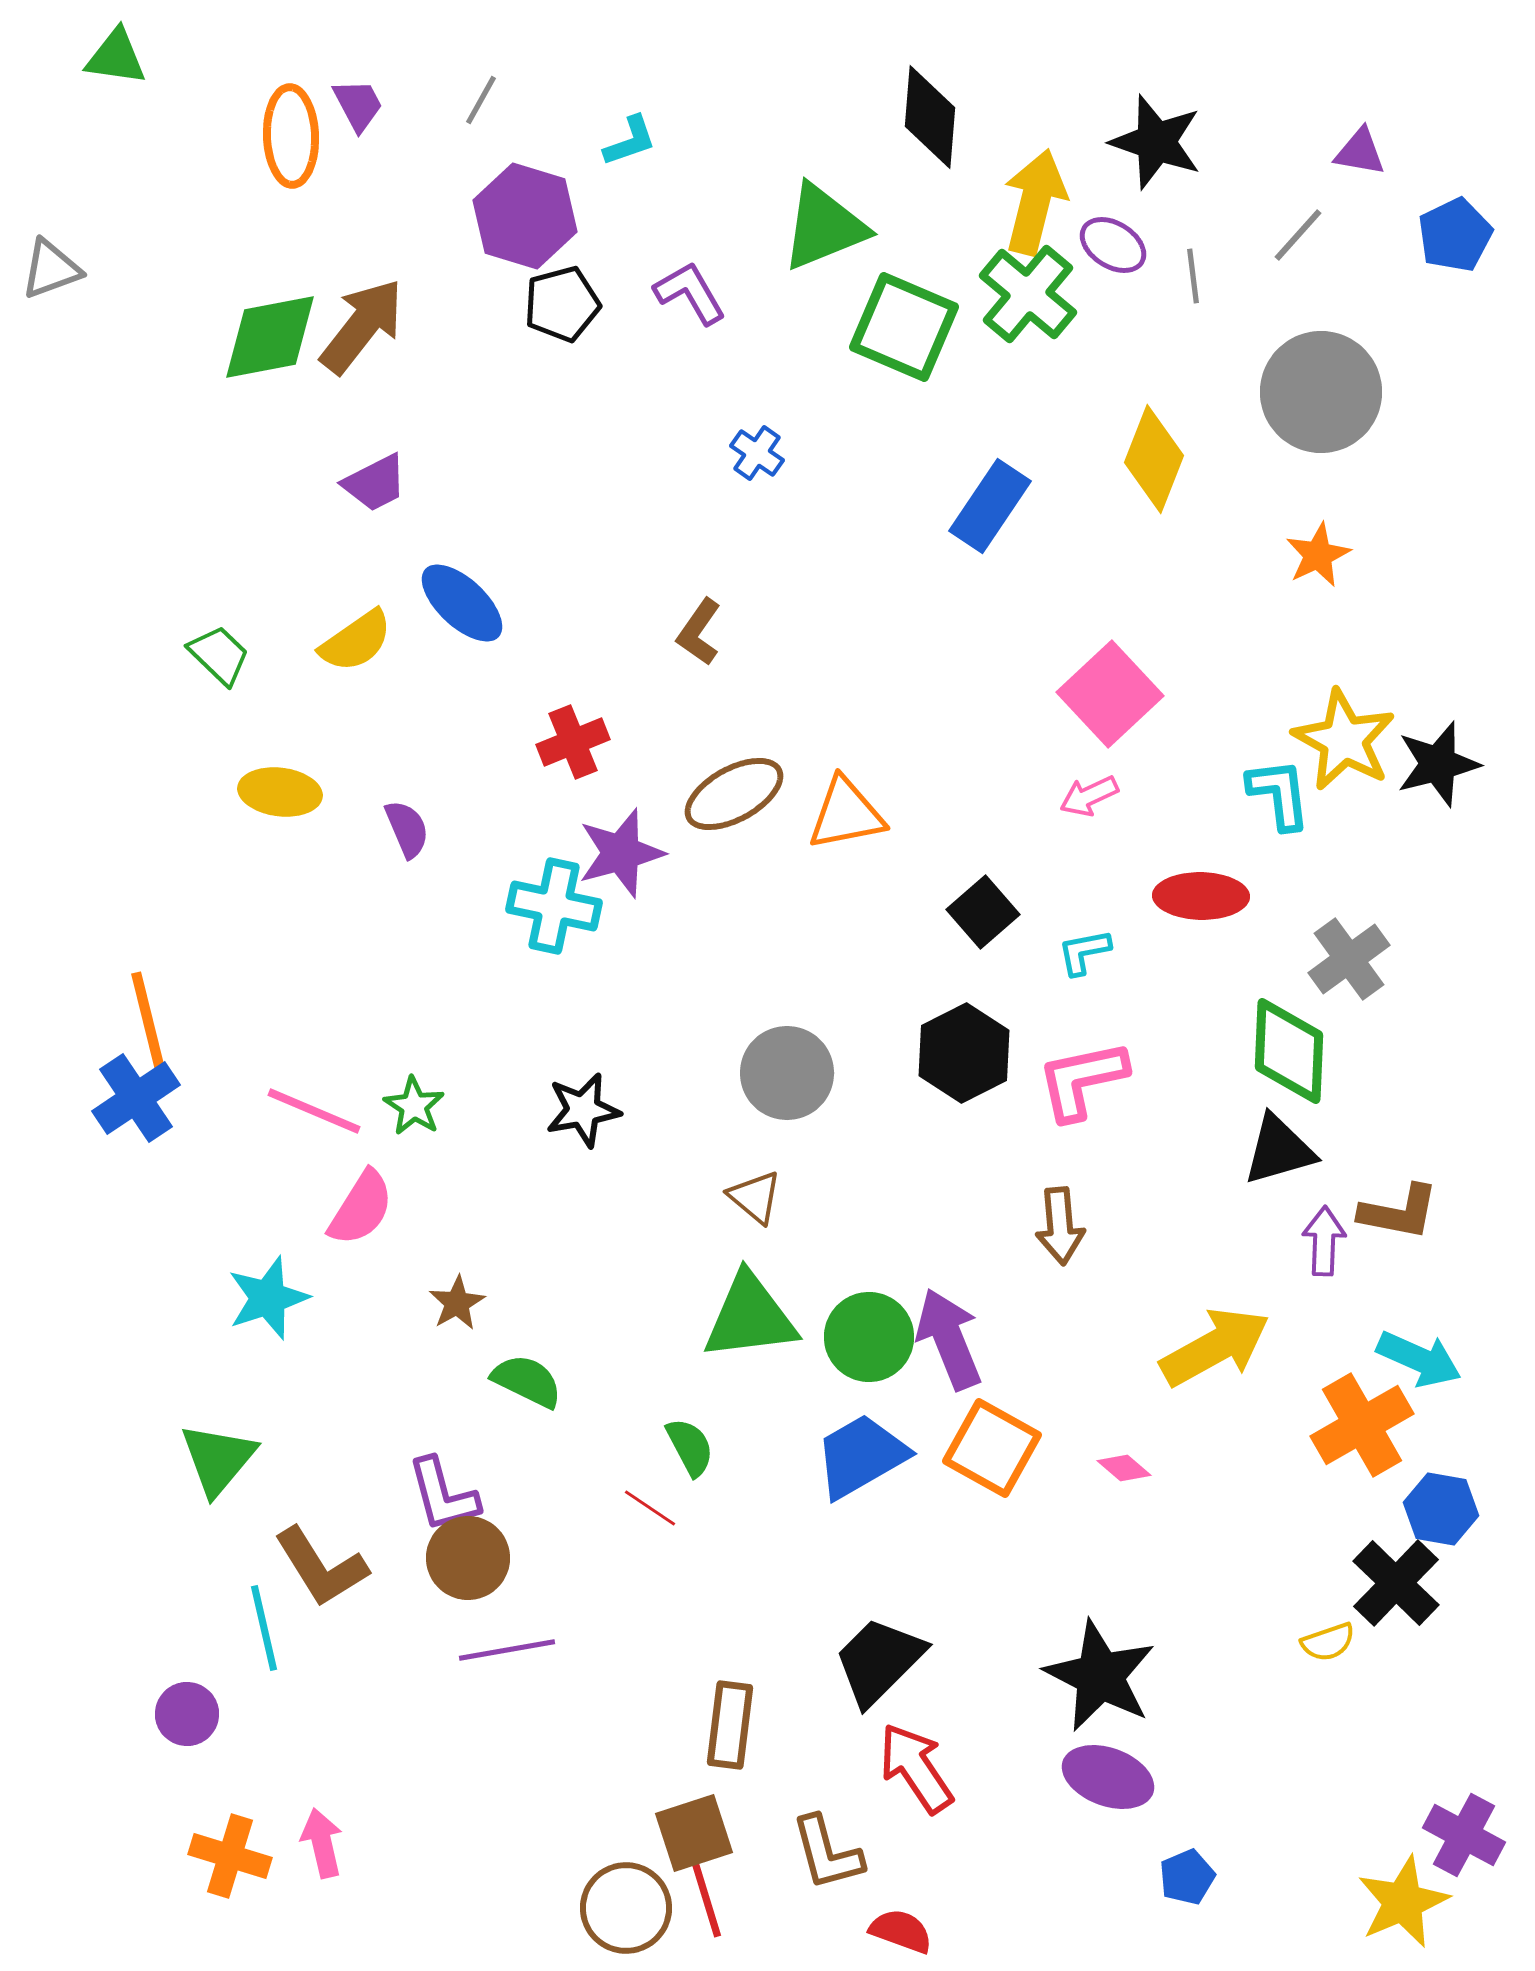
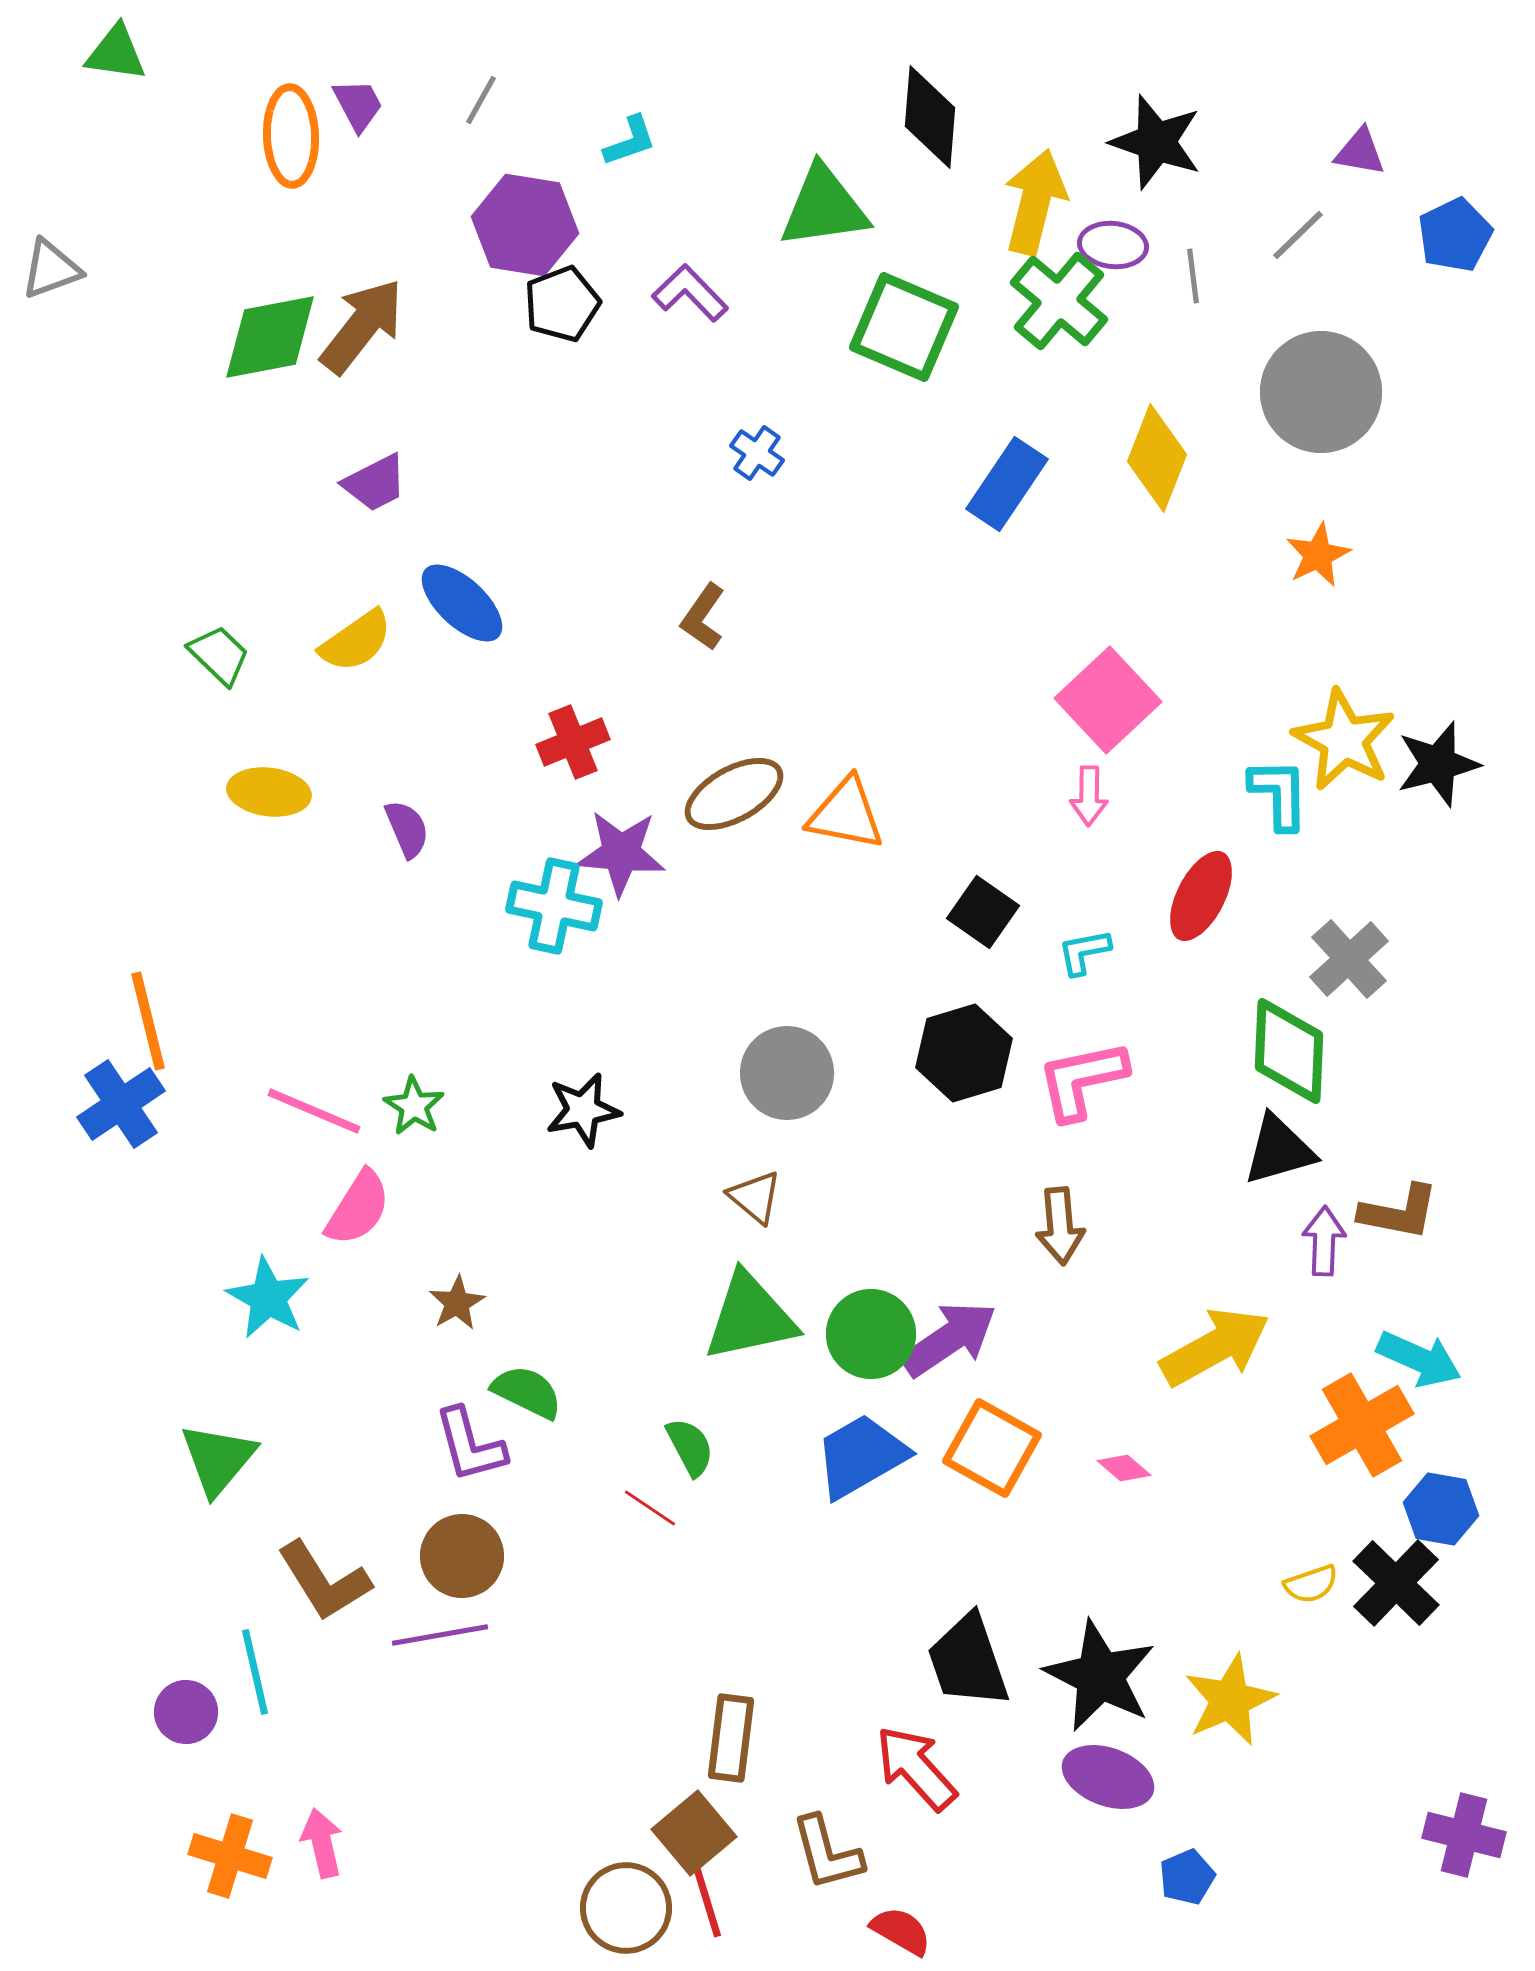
green triangle at (116, 57): moved 4 px up
purple hexagon at (525, 216): moved 9 px down; rotated 8 degrees counterclockwise
green triangle at (824, 227): moved 20 px up; rotated 14 degrees clockwise
gray line at (1298, 235): rotated 4 degrees clockwise
purple ellipse at (1113, 245): rotated 26 degrees counterclockwise
purple L-shape at (690, 293): rotated 14 degrees counterclockwise
green cross at (1028, 294): moved 31 px right, 7 px down
black pentagon at (562, 304): rotated 6 degrees counterclockwise
yellow diamond at (1154, 459): moved 3 px right, 1 px up
blue rectangle at (990, 506): moved 17 px right, 22 px up
brown L-shape at (699, 632): moved 4 px right, 15 px up
pink square at (1110, 694): moved 2 px left, 6 px down
yellow ellipse at (280, 792): moved 11 px left
cyan L-shape at (1279, 794): rotated 6 degrees clockwise
pink arrow at (1089, 796): rotated 64 degrees counterclockwise
orange triangle at (846, 814): rotated 22 degrees clockwise
purple star at (621, 853): rotated 20 degrees clockwise
red ellipse at (1201, 896): rotated 64 degrees counterclockwise
black square at (983, 912): rotated 14 degrees counterclockwise
gray cross at (1349, 959): rotated 6 degrees counterclockwise
black hexagon at (964, 1053): rotated 10 degrees clockwise
blue cross at (136, 1098): moved 15 px left, 6 px down
pink semicircle at (361, 1208): moved 3 px left
cyan star at (268, 1298): rotated 24 degrees counterclockwise
green triangle at (750, 1317): rotated 5 degrees counterclockwise
green circle at (869, 1337): moved 2 px right, 3 px up
purple arrow at (949, 1339): rotated 78 degrees clockwise
green semicircle at (527, 1381): moved 11 px down
purple L-shape at (443, 1495): moved 27 px right, 50 px up
brown circle at (468, 1558): moved 6 px left, 2 px up
brown L-shape at (321, 1567): moved 3 px right, 14 px down
cyan line at (264, 1628): moved 9 px left, 44 px down
yellow semicircle at (1328, 1642): moved 17 px left, 58 px up
purple line at (507, 1650): moved 67 px left, 15 px up
black trapezoid at (879, 1661): moved 89 px right; rotated 64 degrees counterclockwise
purple circle at (187, 1714): moved 1 px left, 2 px up
brown rectangle at (730, 1725): moved 1 px right, 13 px down
red arrow at (916, 1768): rotated 8 degrees counterclockwise
brown square at (694, 1833): rotated 22 degrees counterclockwise
purple cross at (1464, 1835): rotated 14 degrees counterclockwise
yellow star at (1403, 1902): moved 173 px left, 202 px up
red semicircle at (901, 1931): rotated 10 degrees clockwise
